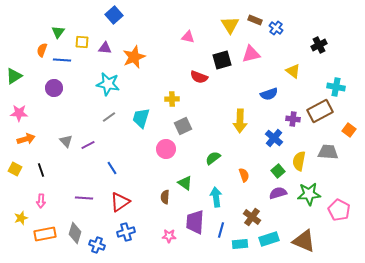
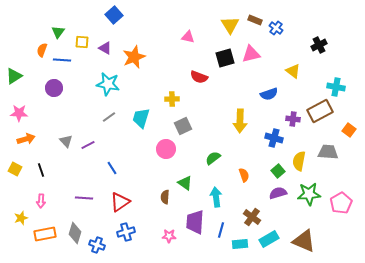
purple triangle at (105, 48): rotated 24 degrees clockwise
black square at (222, 60): moved 3 px right, 2 px up
blue cross at (274, 138): rotated 24 degrees counterclockwise
pink pentagon at (339, 210): moved 2 px right, 7 px up; rotated 15 degrees clockwise
cyan rectangle at (269, 239): rotated 12 degrees counterclockwise
